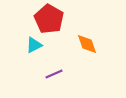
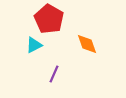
purple line: rotated 42 degrees counterclockwise
